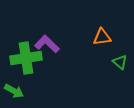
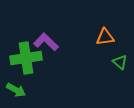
orange triangle: moved 3 px right
purple L-shape: moved 1 px left, 2 px up
green arrow: moved 2 px right, 1 px up
